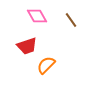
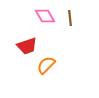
pink diamond: moved 8 px right
brown line: moved 1 px left, 2 px up; rotated 28 degrees clockwise
